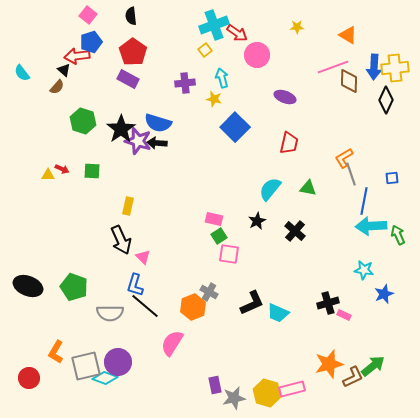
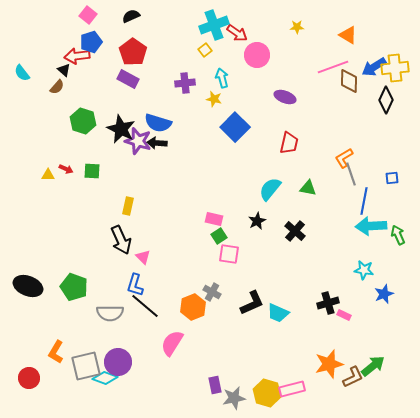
black semicircle at (131, 16): rotated 72 degrees clockwise
blue arrow at (374, 67): rotated 55 degrees clockwise
black star at (121, 129): rotated 12 degrees counterclockwise
red arrow at (62, 169): moved 4 px right
gray cross at (209, 292): moved 3 px right
